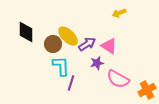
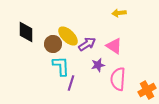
yellow arrow: rotated 16 degrees clockwise
pink triangle: moved 5 px right
purple star: moved 1 px right, 2 px down
pink semicircle: rotated 65 degrees clockwise
